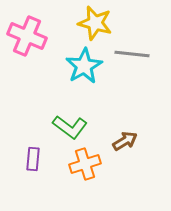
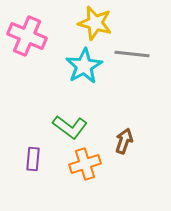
brown arrow: moved 1 px left; rotated 40 degrees counterclockwise
